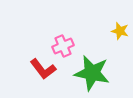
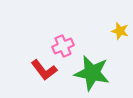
red L-shape: moved 1 px right, 1 px down
